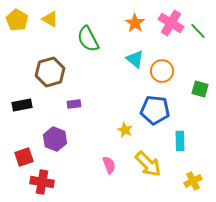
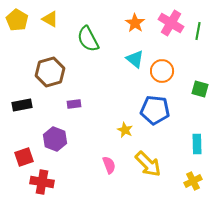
green line: rotated 54 degrees clockwise
cyan rectangle: moved 17 px right, 3 px down
